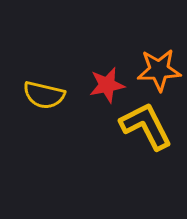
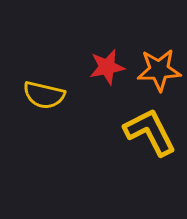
red star: moved 18 px up
yellow L-shape: moved 4 px right, 6 px down
